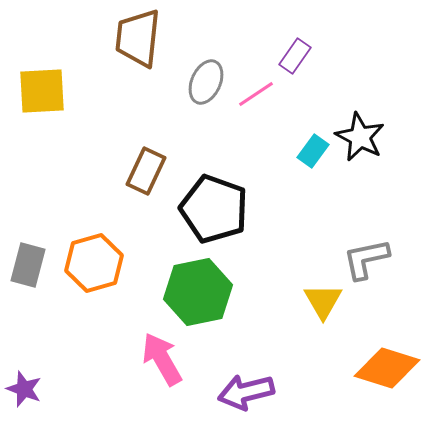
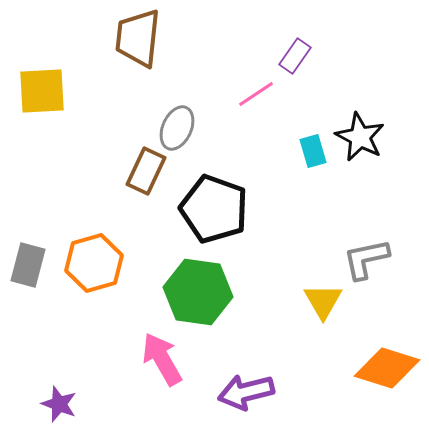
gray ellipse: moved 29 px left, 46 px down
cyan rectangle: rotated 52 degrees counterclockwise
green hexagon: rotated 20 degrees clockwise
purple star: moved 35 px right, 15 px down
